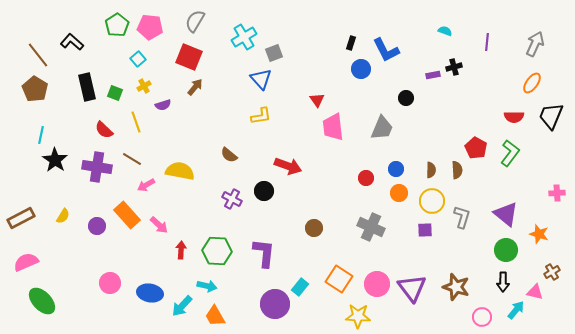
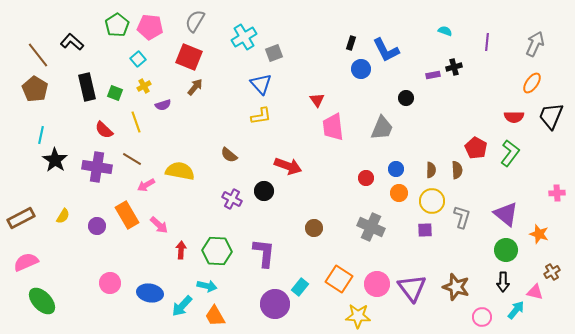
blue triangle at (261, 79): moved 5 px down
orange rectangle at (127, 215): rotated 12 degrees clockwise
